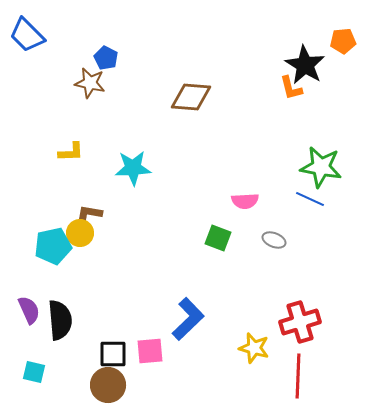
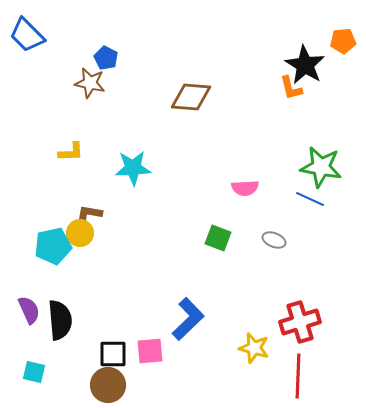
pink semicircle: moved 13 px up
